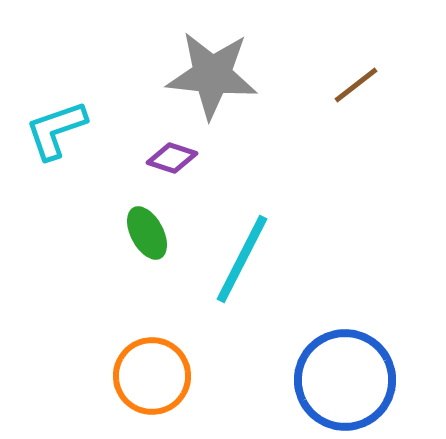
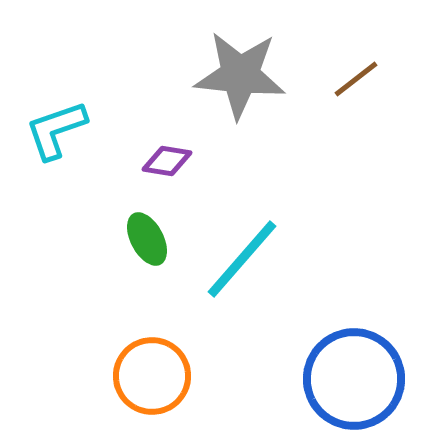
gray star: moved 28 px right
brown line: moved 6 px up
purple diamond: moved 5 px left, 3 px down; rotated 9 degrees counterclockwise
green ellipse: moved 6 px down
cyan line: rotated 14 degrees clockwise
blue circle: moved 9 px right, 1 px up
